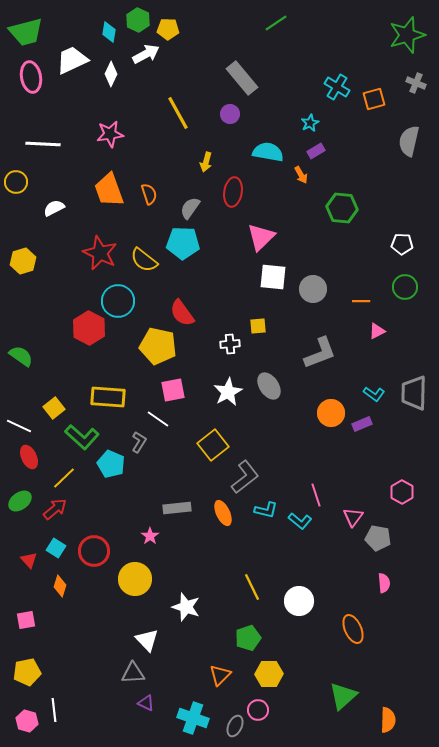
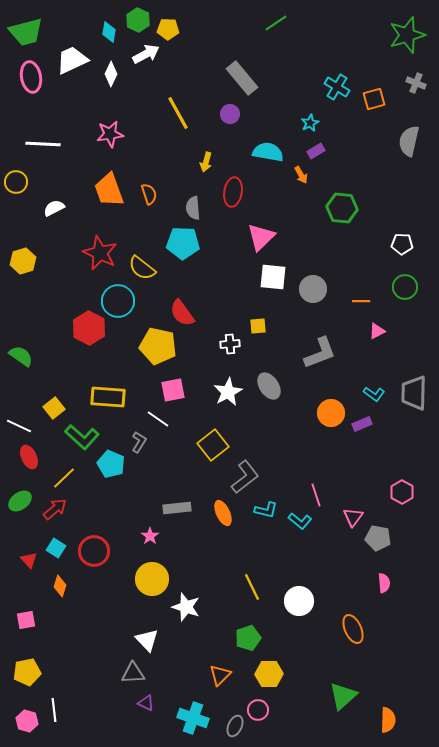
gray semicircle at (190, 208): moved 3 px right; rotated 40 degrees counterclockwise
yellow semicircle at (144, 260): moved 2 px left, 8 px down
yellow circle at (135, 579): moved 17 px right
